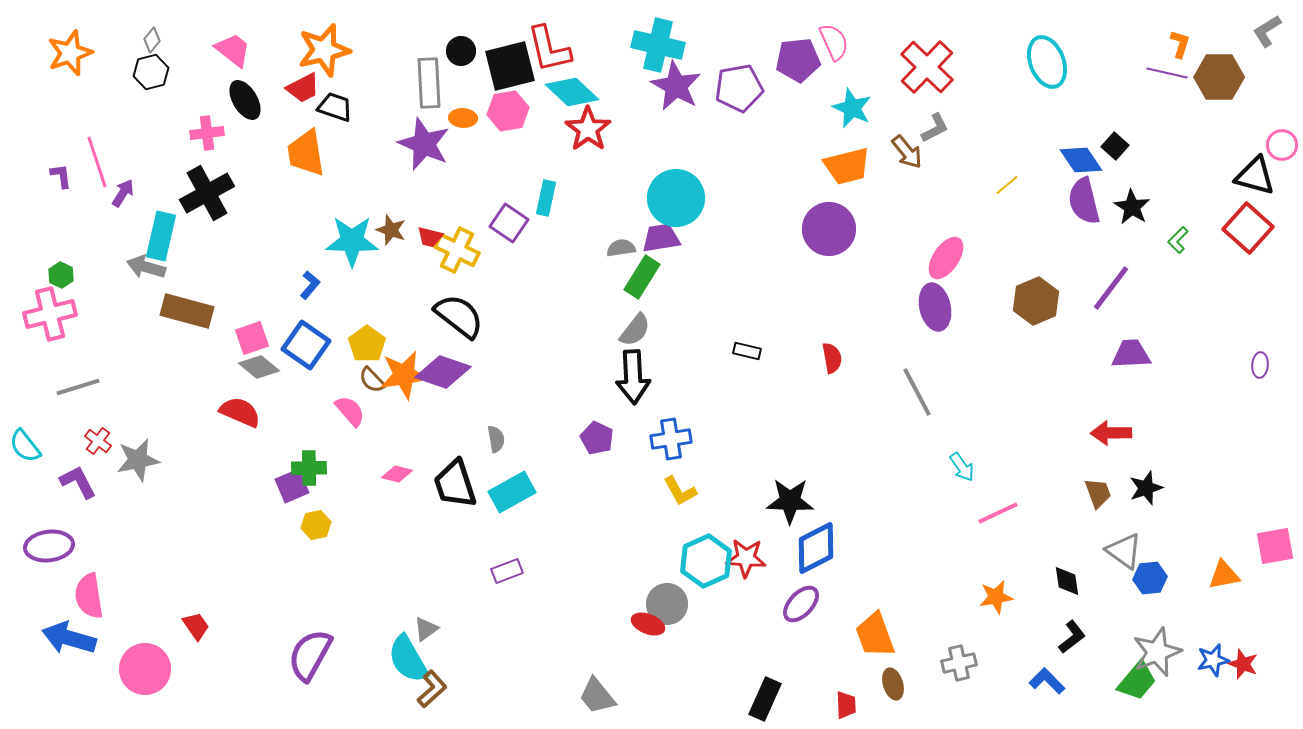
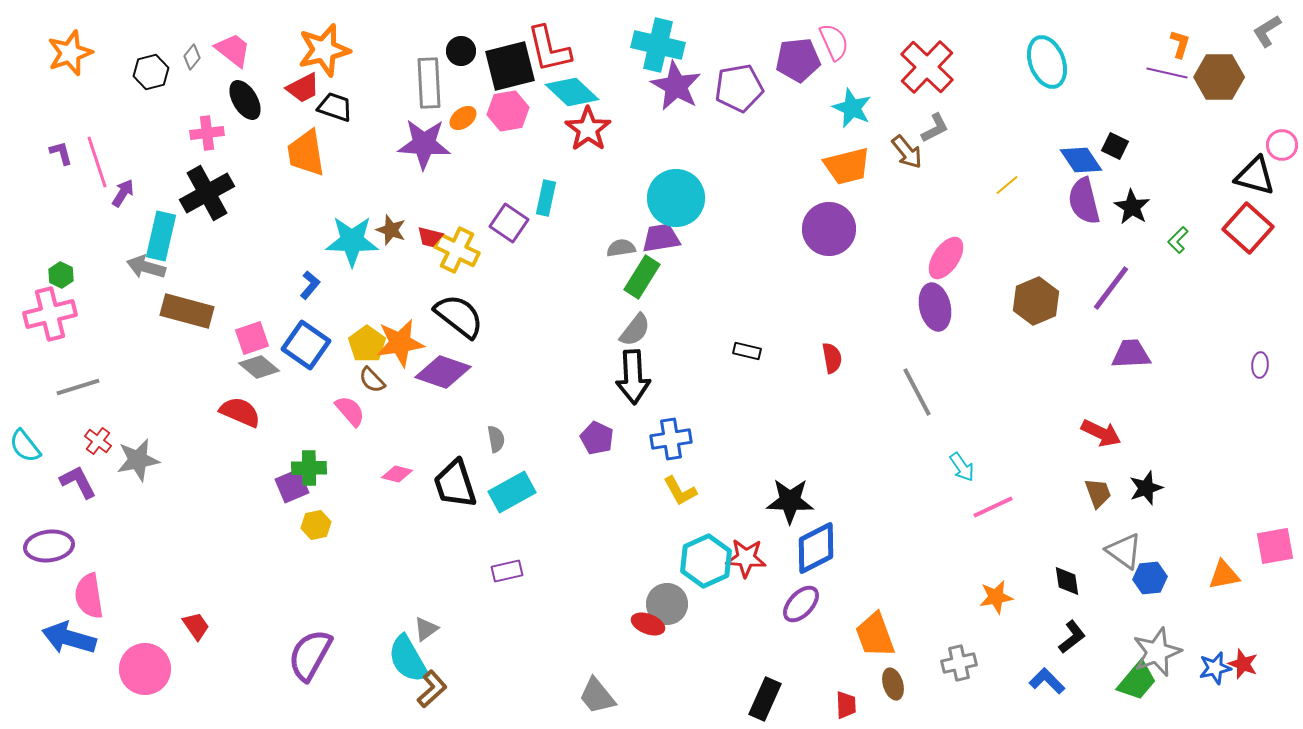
gray diamond at (152, 40): moved 40 px right, 17 px down
orange ellipse at (463, 118): rotated 40 degrees counterclockwise
purple star at (424, 144): rotated 20 degrees counterclockwise
black square at (1115, 146): rotated 16 degrees counterclockwise
purple L-shape at (61, 176): moved 23 px up; rotated 8 degrees counterclockwise
orange star at (404, 375): moved 4 px left, 32 px up
red arrow at (1111, 433): moved 10 px left; rotated 153 degrees counterclockwise
pink line at (998, 513): moved 5 px left, 6 px up
purple rectangle at (507, 571): rotated 8 degrees clockwise
blue star at (1213, 660): moved 2 px right, 8 px down
